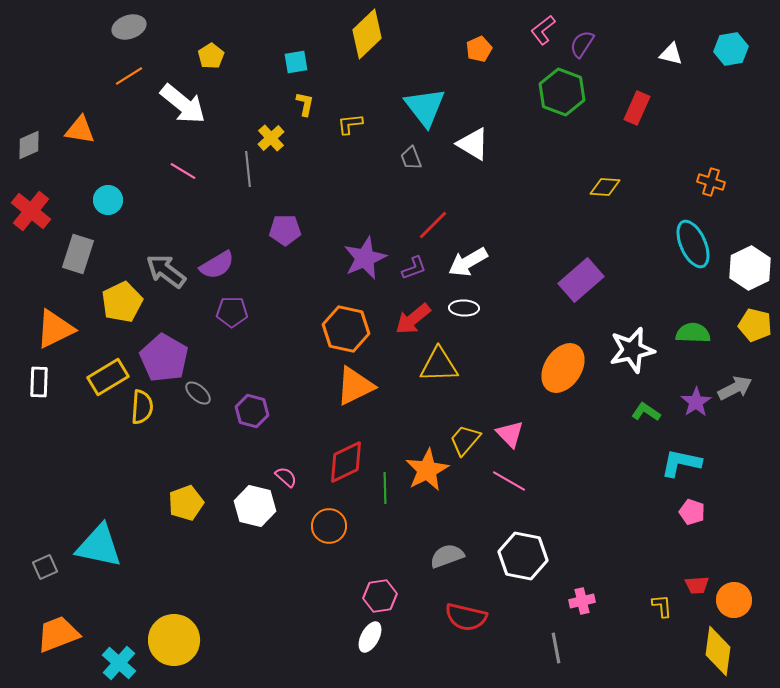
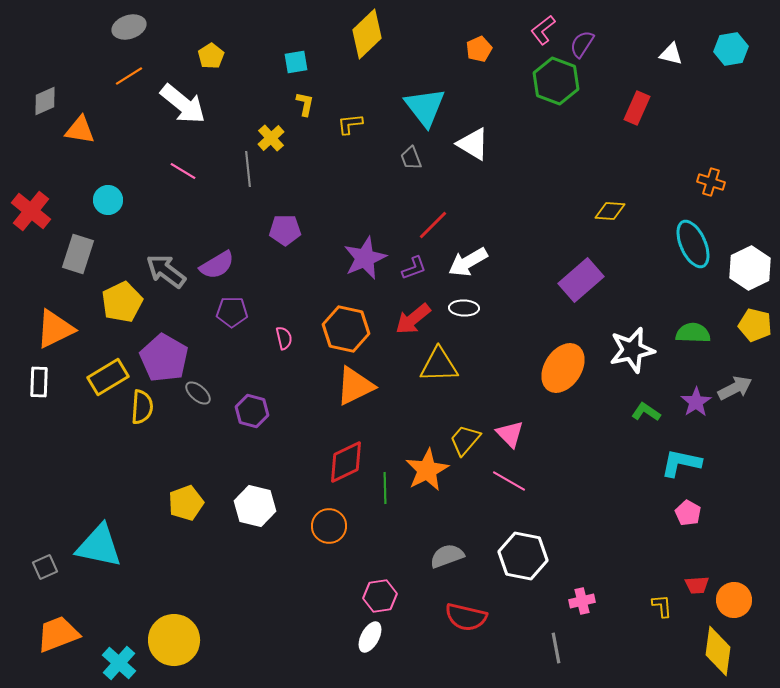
green hexagon at (562, 92): moved 6 px left, 11 px up
gray diamond at (29, 145): moved 16 px right, 44 px up
yellow diamond at (605, 187): moved 5 px right, 24 px down
pink semicircle at (286, 477): moved 2 px left, 139 px up; rotated 35 degrees clockwise
pink pentagon at (692, 512): moved 4 px left, 1 px down; rotated 10 degrees clockwise
